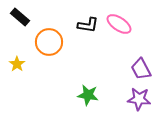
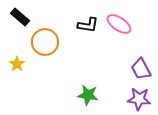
orange circle: moved 4 px left
